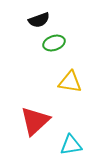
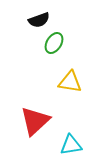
green ellipse: rotated 40 degrees counterclockwise
